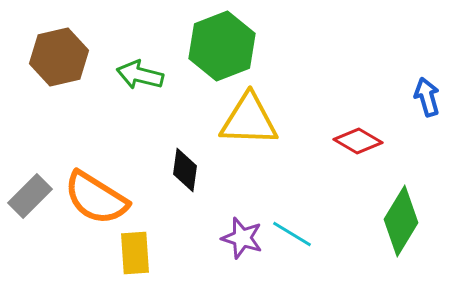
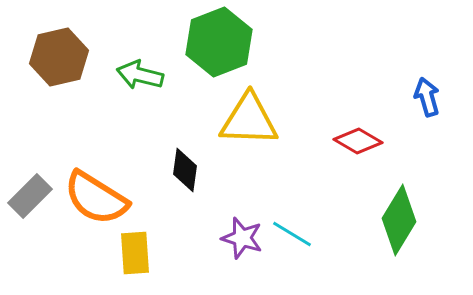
green hexagon: moved 3 px left, 4 px up
green diamond: moved 2 px left, 1 px up
